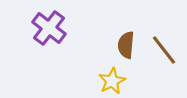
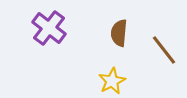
brown semicircle: moved 7 px left, 12 px up
